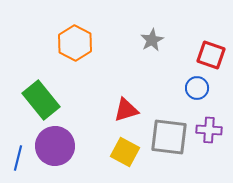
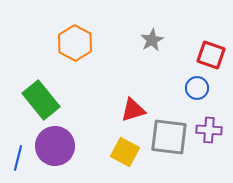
red triangle: moved 7 px right
